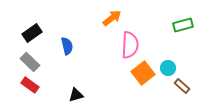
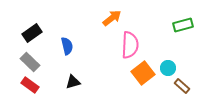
black triangle: moved 3 px left, 13 px up
